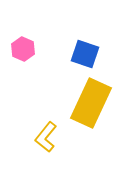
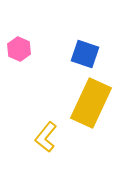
pink hexagon: moved 4 px left
